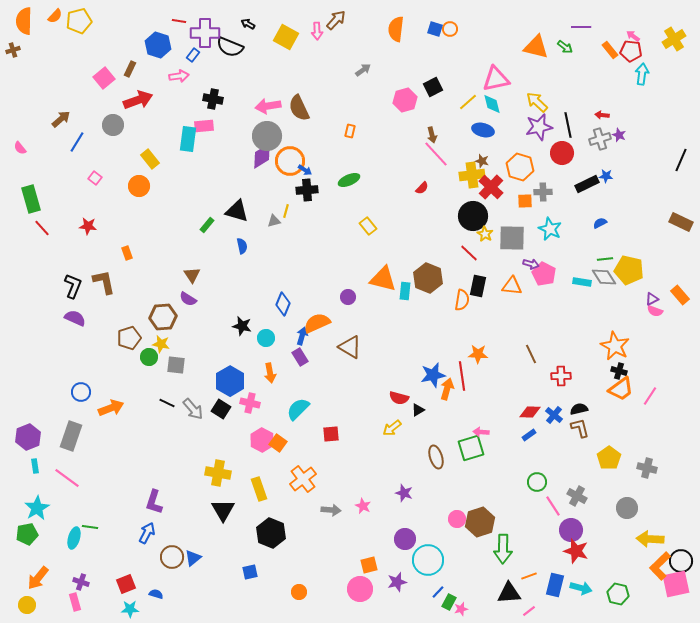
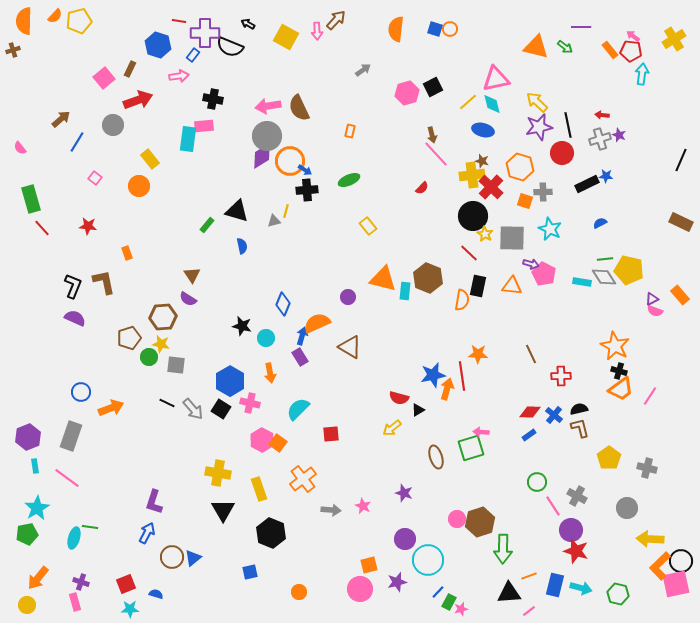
pink hexagon at (405, 100): moved 2 px right, 7 px up
orange square at (525, 201): rotated 21 degrees clockwise
